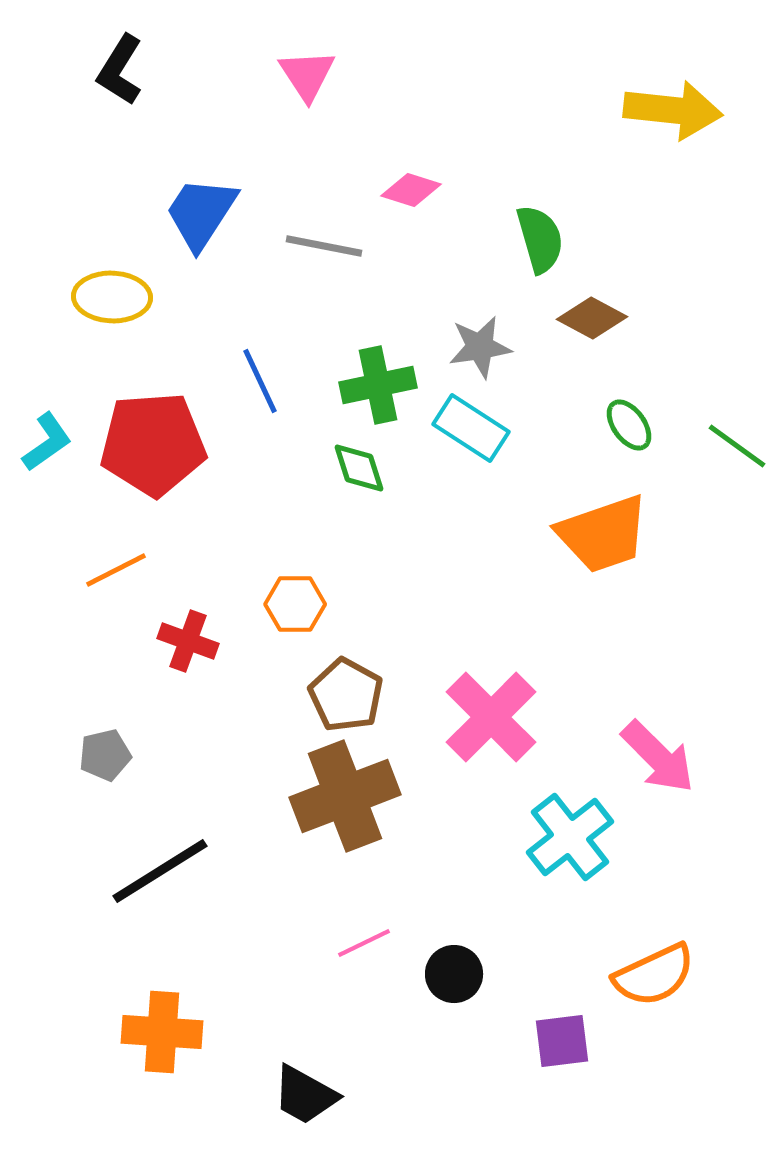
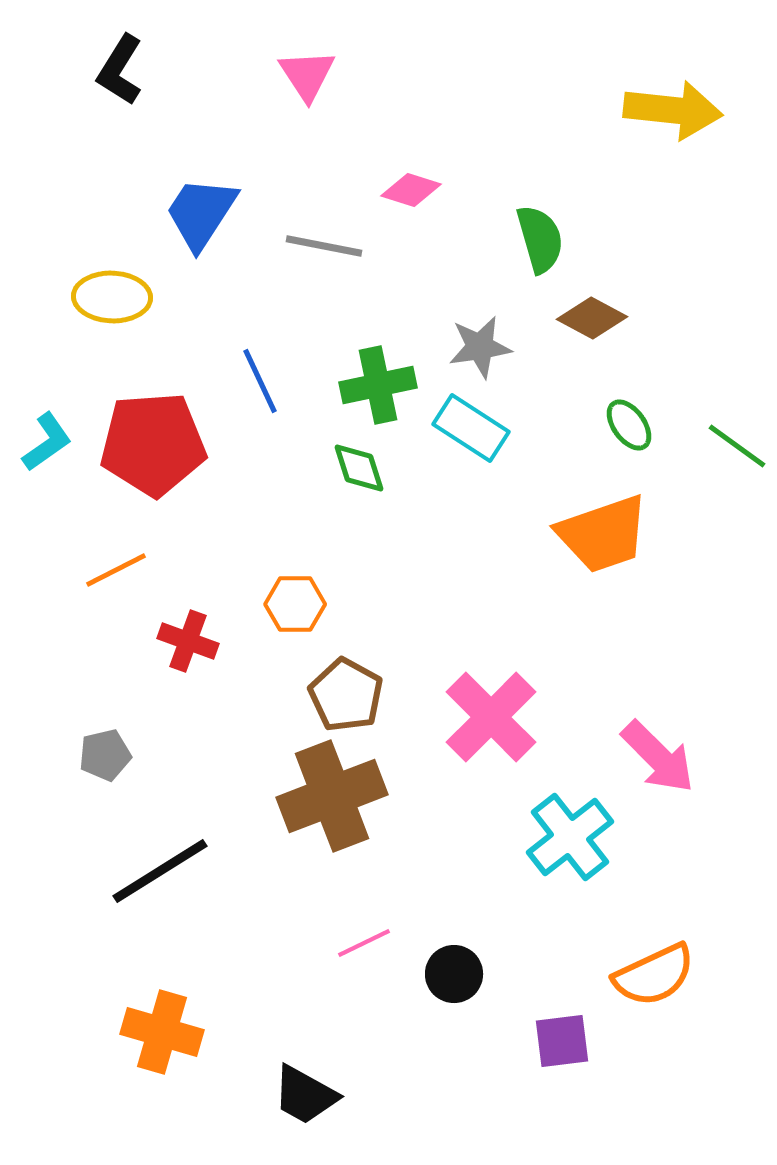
brown cross: moved 13 px left
orange cross: rotated 12 degrees clockwise
